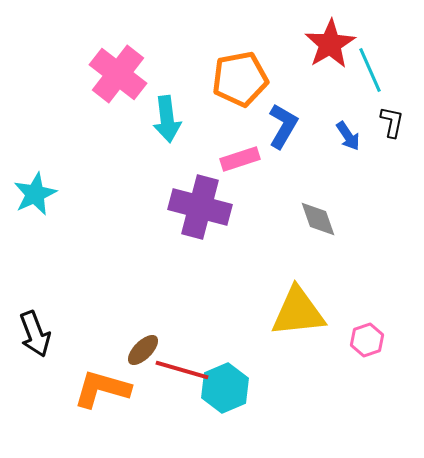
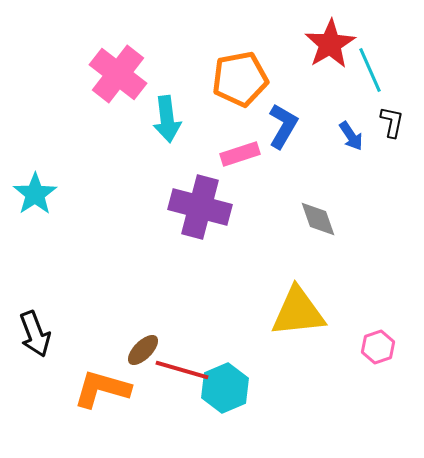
blue arrow: moved 3 px right
pink rectangle: moved 5 px up
cyan star: rotated 9 degrees counterclockwise
pink hexagon: moved 11 px right, 7 px down
